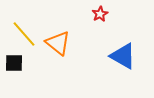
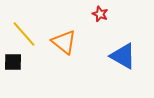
red star: rotated 21 degrees counterclockwise
orange triangle: moved 6 px right, 1 px up
black square: moved 1 px left, 1 px up
